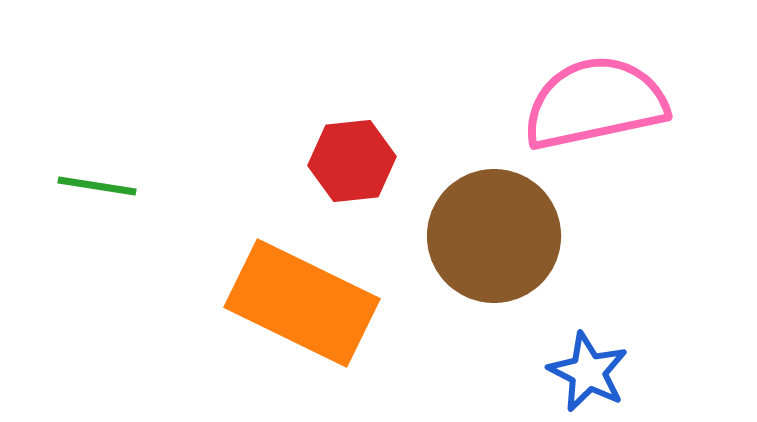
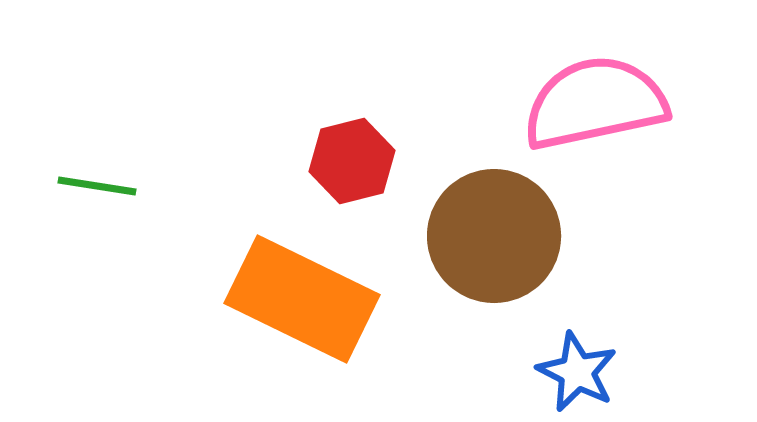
red hexagon: rotated 8 degrees counterclockwise
orange rectangle: moved 4 px up
blue star: moved 11 px left
